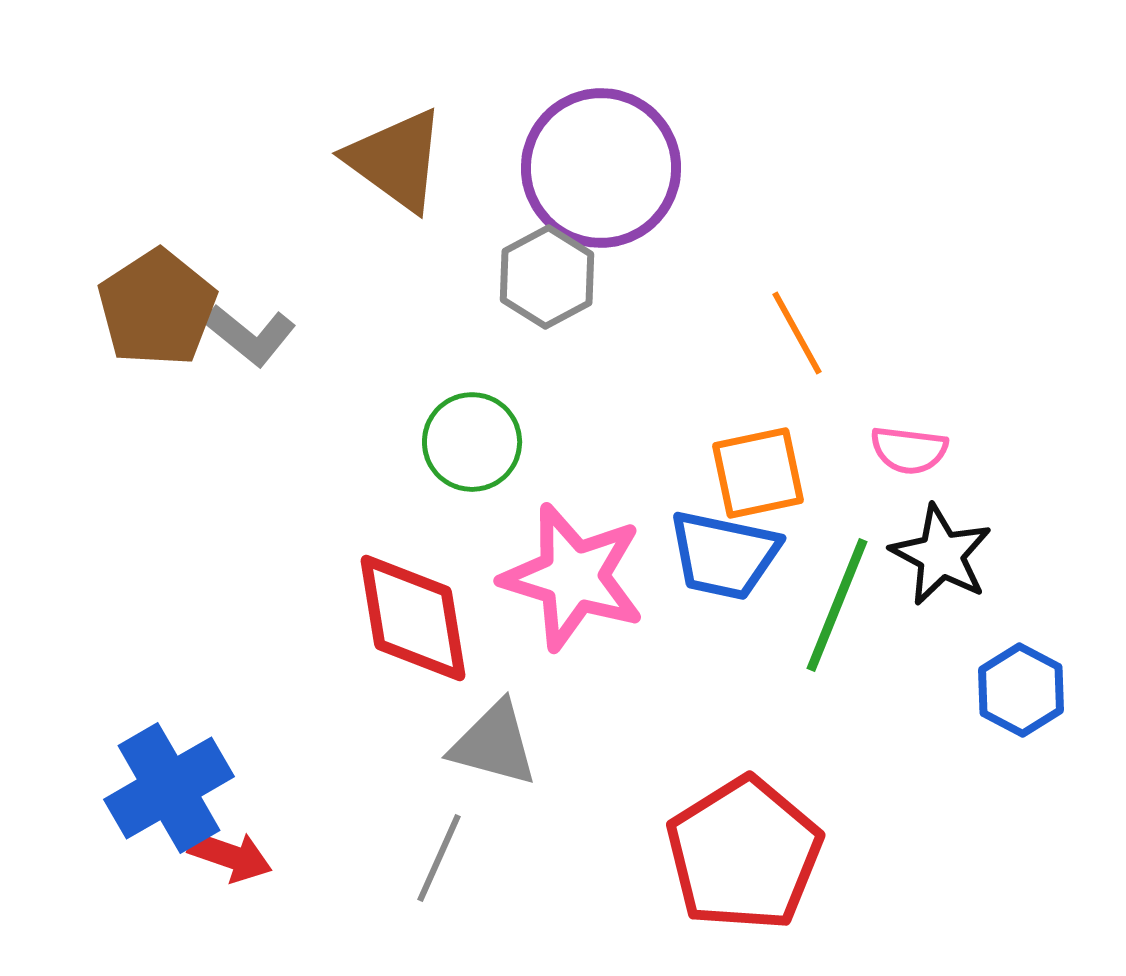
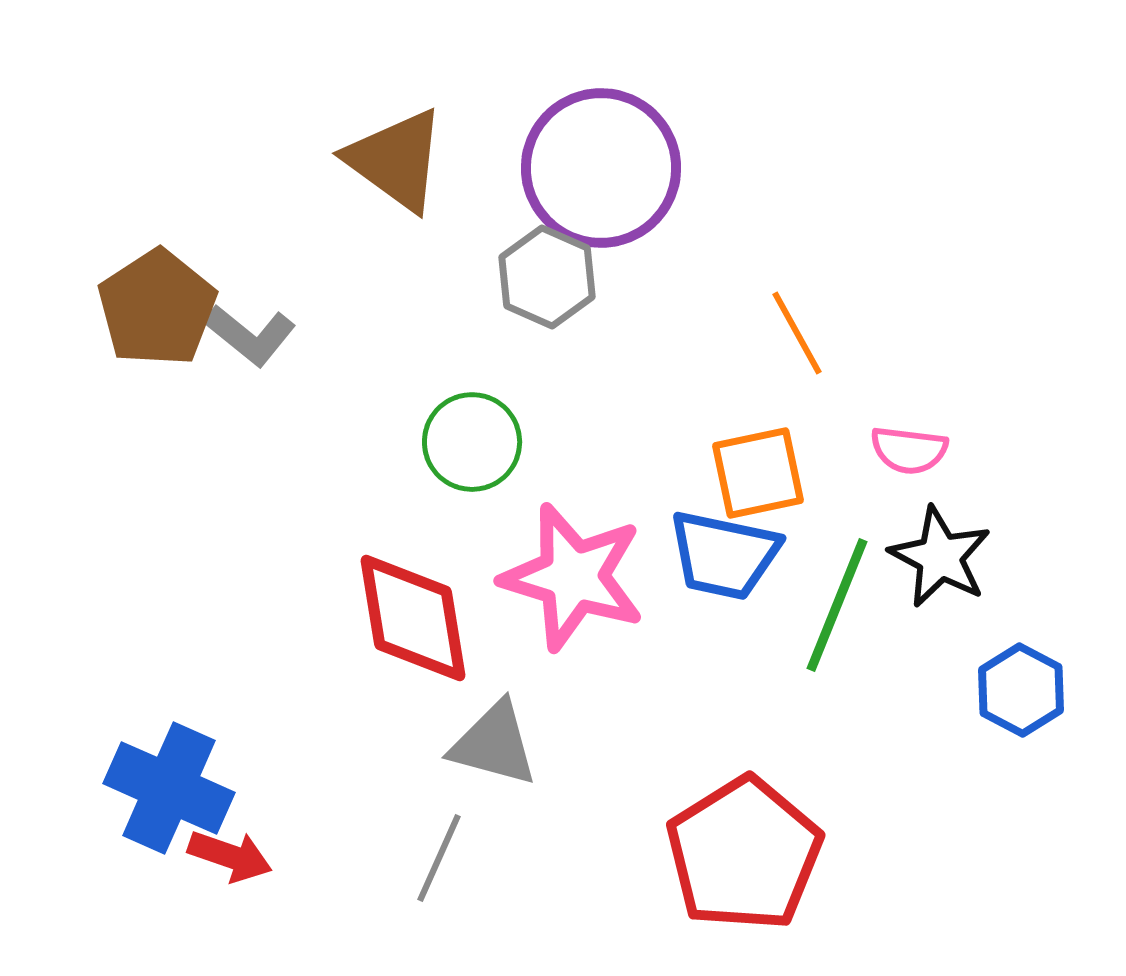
gray hexagon: rotated 8 degrees counterclockwise
black star: moved 1 px left, 2 px down
blue cross: rotated 36 degrees counterclockwise
